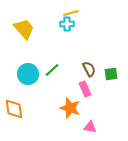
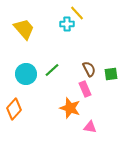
yellow line: moved 6 px right; rotated 63 degrees clockwise
cyan circle: moved 2 px left
orange diamond: rotated 50 degrees clockwise
